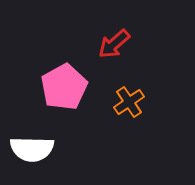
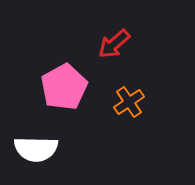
white semicircle: moved 4 px right
